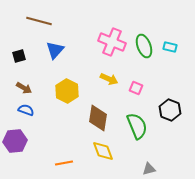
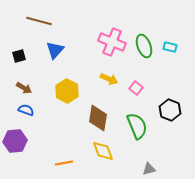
pink square: rotated 16 degrees clockwise
